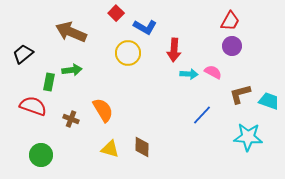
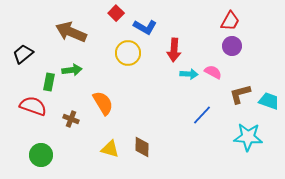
orange semicircle: moved 7 px up
